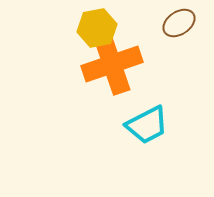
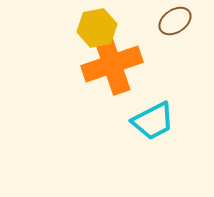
brown ellipse: moved 4 px left, 2 px up
cyan trapezoid: moved 6 px right, 4 px up
